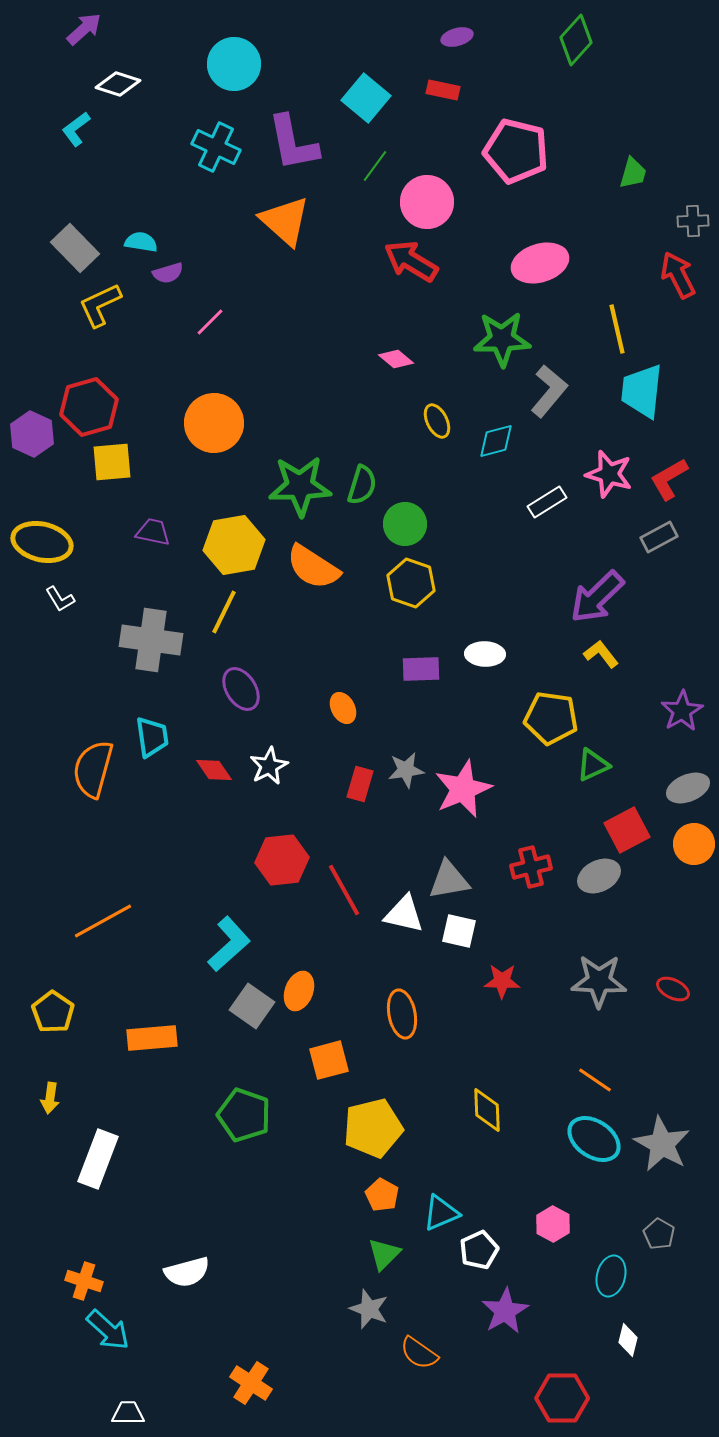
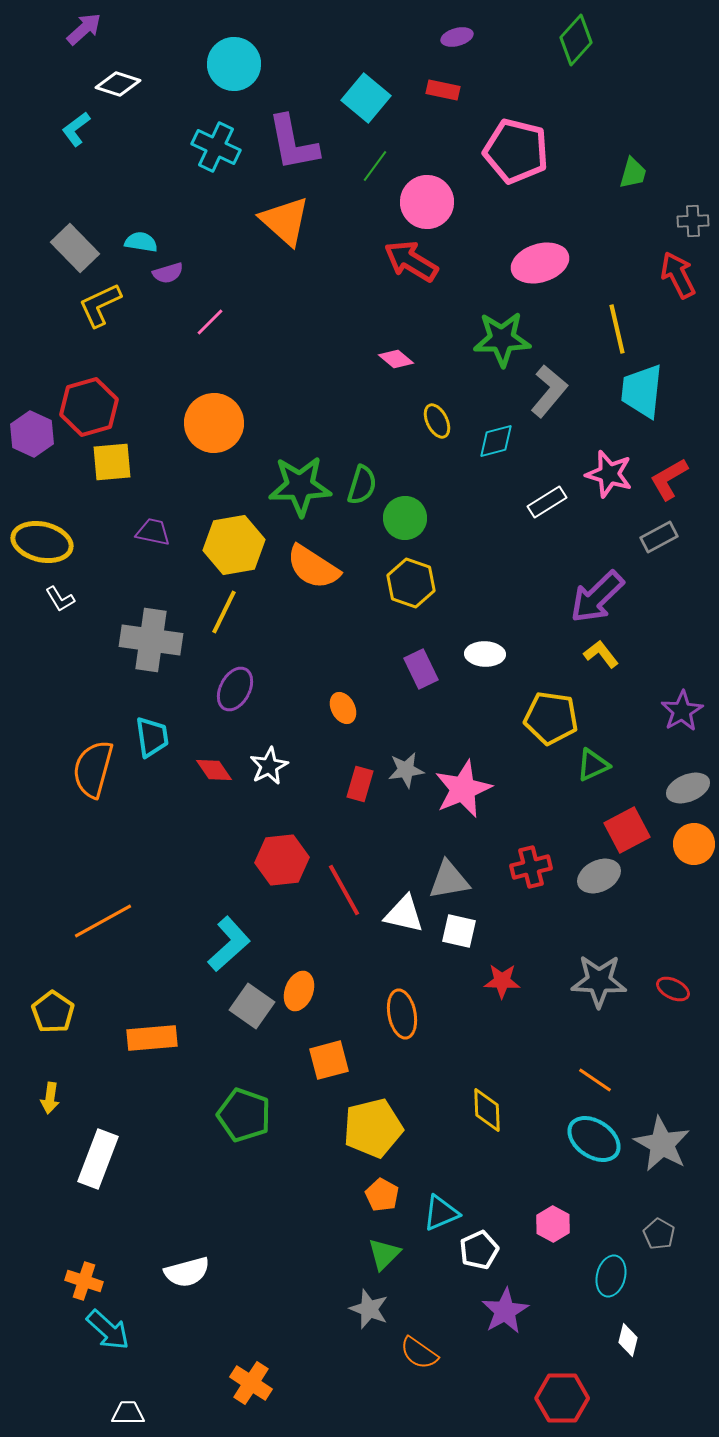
green circle at (405, 524): moved 6 px up
purple rectangle at (421, 669): rotated 66 degrees clockwise
purple ellipse at (241, 689): moved 6 px left; rotated 60 degrees clockwise
